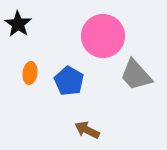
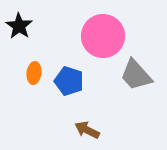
black star: moved 1 px right, 2 px down
orange ellipse: moved 4 px right
blue pentagon: rotated 12 degrees counterclockwise
